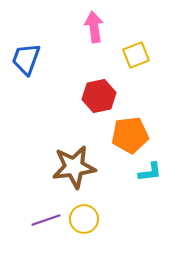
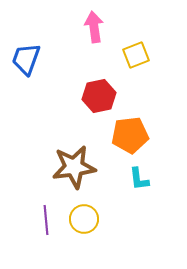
cyan L-shape: moved 11 px left, 7 px down; rotated 90 degrees clockwise
purple line: rotated 76 degrees counterclockwise
